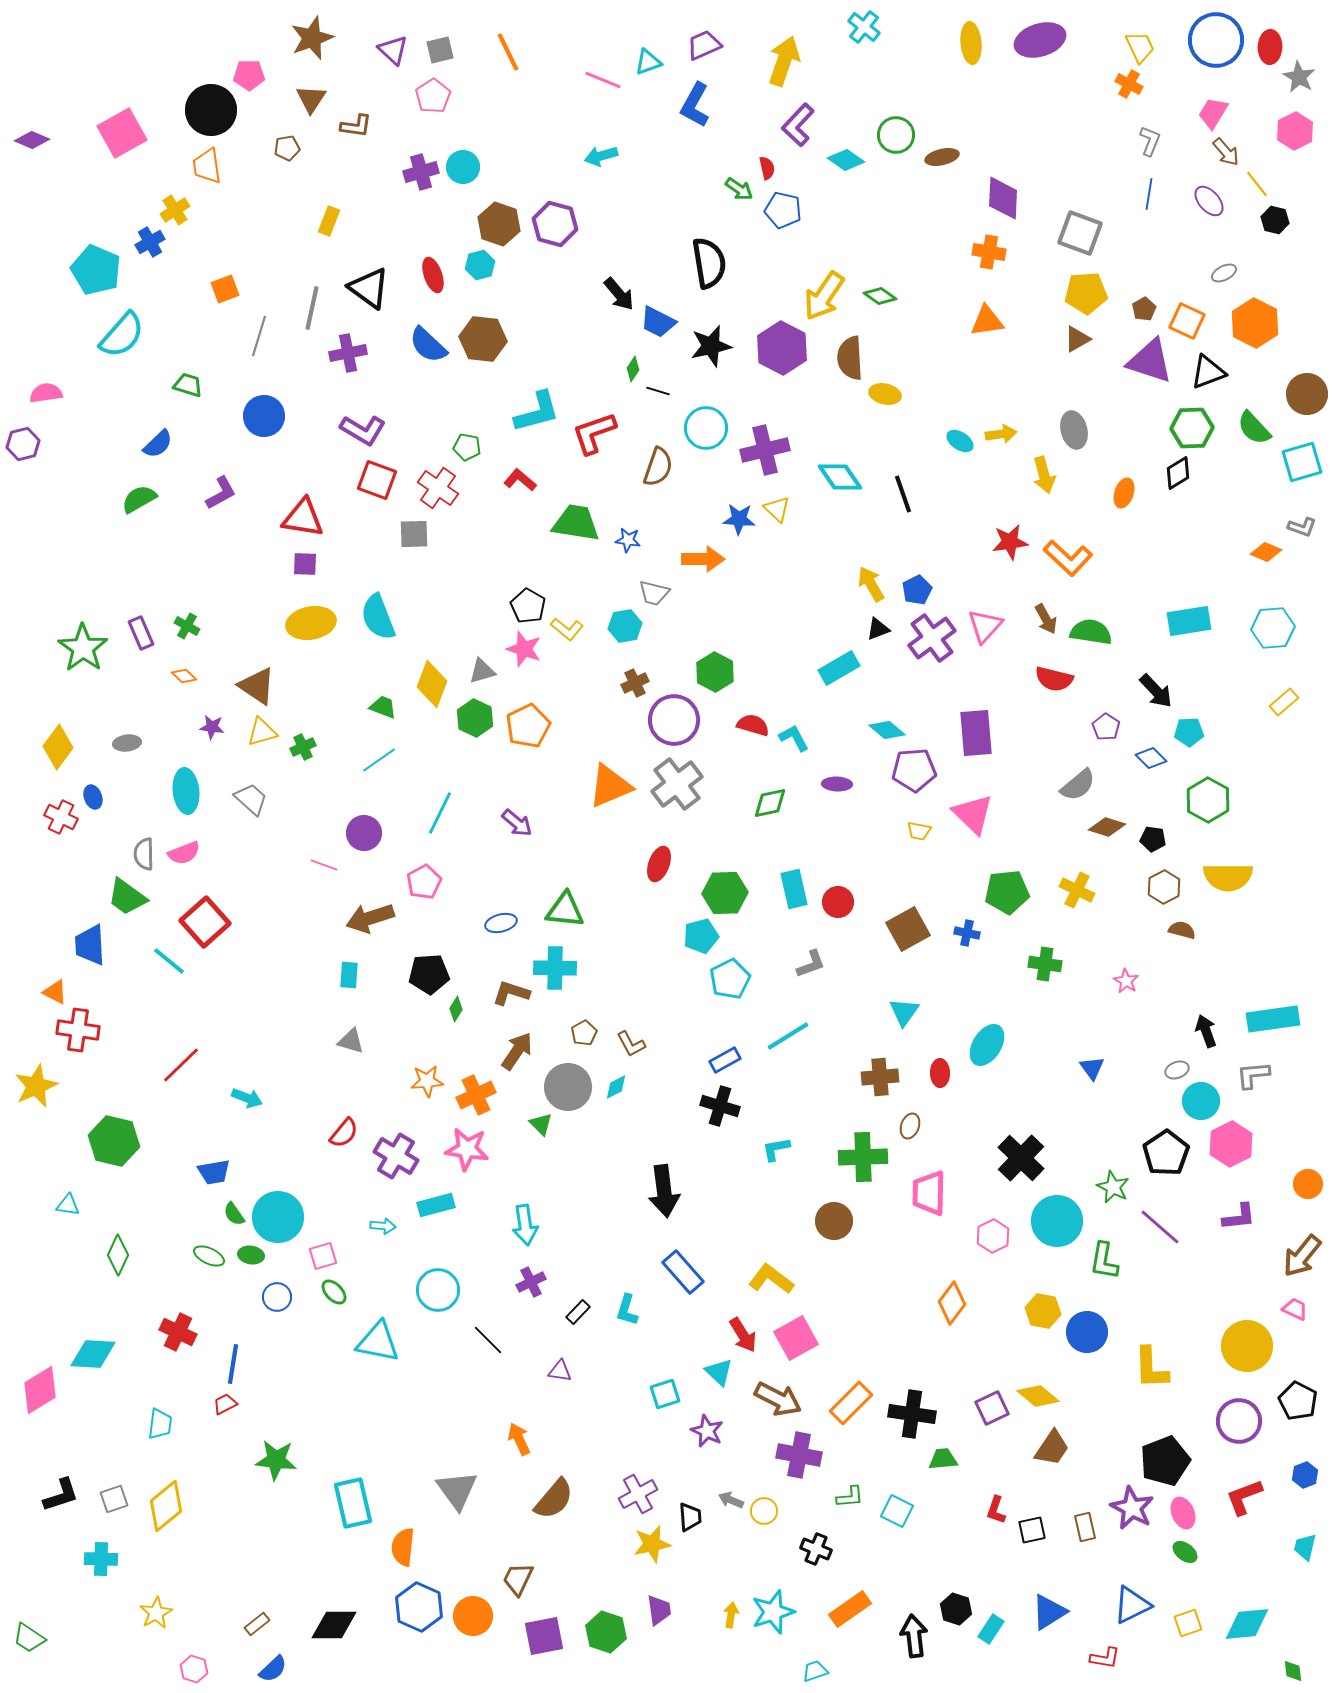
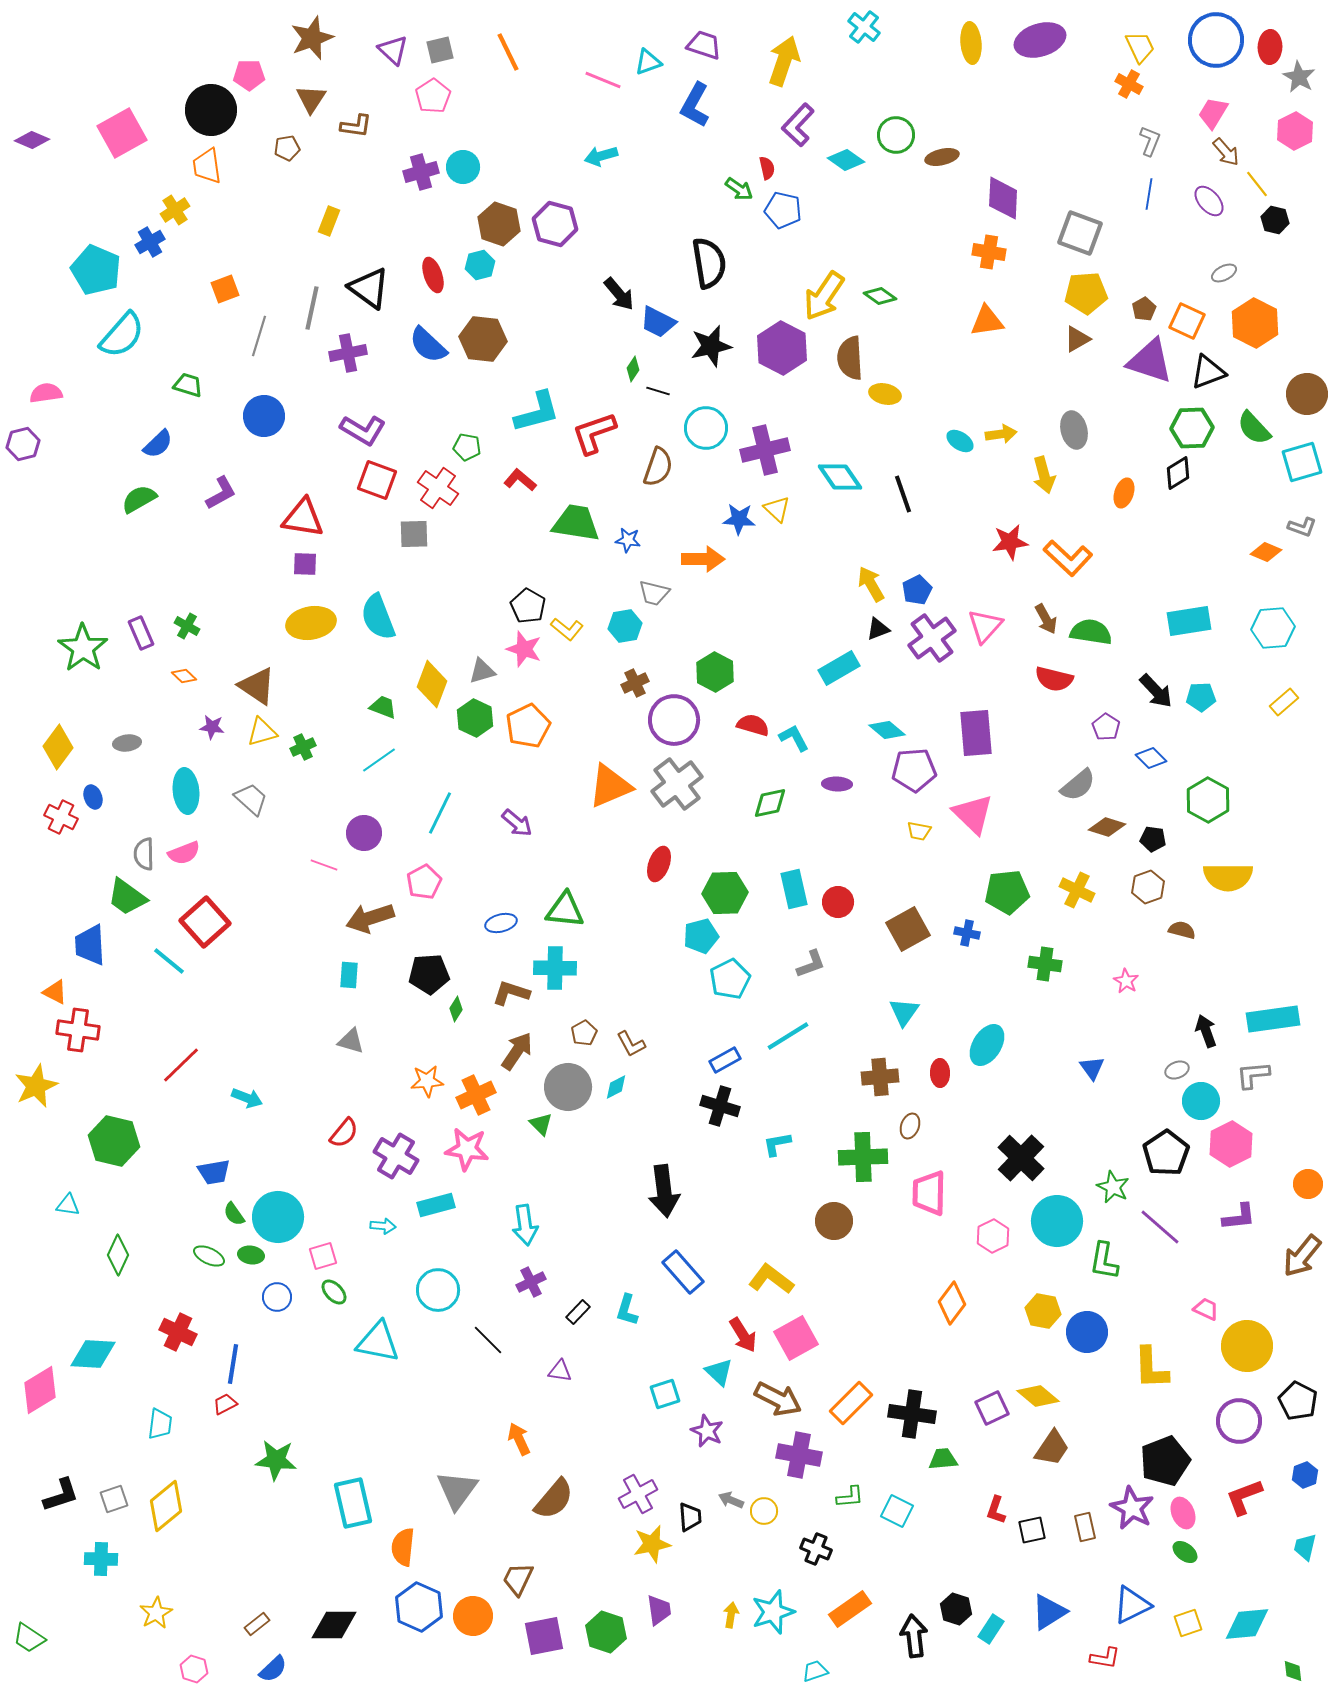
purple trapezoid at (704, 45): rotated 42 degrees clockwise
cyan pentagon at (1189, 732): moved 12 px right, 35 px up
brown hexagon at (1164, 887): moved 16 px left; rotated 8 degrees clockwise
cyan L-shape at (776, 1149): moved 1 px right, 5 px up
pink trapezoid at (1295, 1309): moved 89 px left
gray triangle at (457, 1490): rotated 12 degrees clockwise
